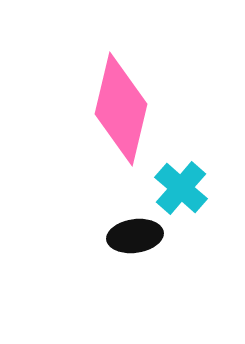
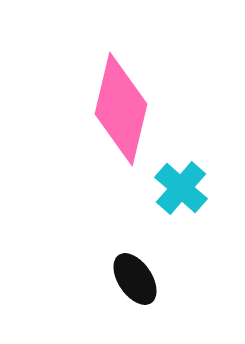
black ellipse: moved 43 px down; rotated 64 degrees clockwise
